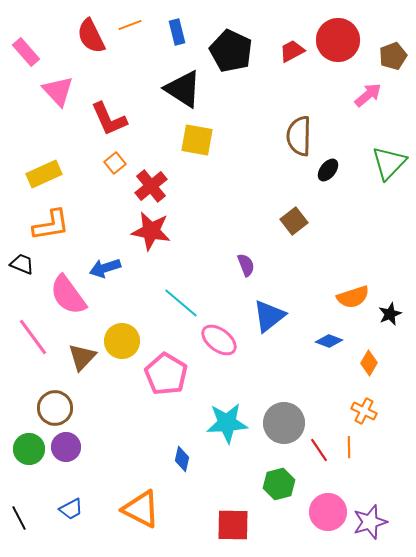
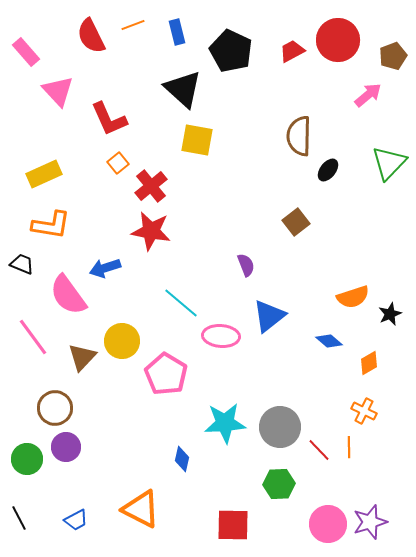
orange line at (130, 25): moved 3 px right
black triangle at (183, 89): rotated 9 degrees clockwise
orange square at (115, 163): moved 3 px right
brown square at (294, 221): moved 2 px right, 1 px down
orange L-shape at (51, 225): rotated 18 degrees clockwise
pink ellipse at (219, 340): moved 2 px right, 4 px up; rotated 33 degrees counterclockwise
blue diamond at (329, 341): rotated 20 degrees clockwise
orange diamond at (369, 363): rotated 30 degrees clockwise
cyan star at (227, 423): moved 2 px left
gray circle at (284, 423): moved 4 px left, 4 px down
green circle at (29, 449): moved 2 px left, 10 px down
red line at (319, 450): rotated 10 degrees counterclockwise
green hexagon at (279, 484): rotated 12 degrees clockwise
blue trapezoid at (71, 509): moved 5 px right, 11 px down
pink circle at (328, 512): moved 12 px down
